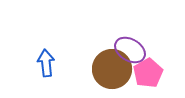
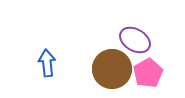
purple ellipse: moved 5 px right, 10 px up
blue arrow: moved 1 px right
